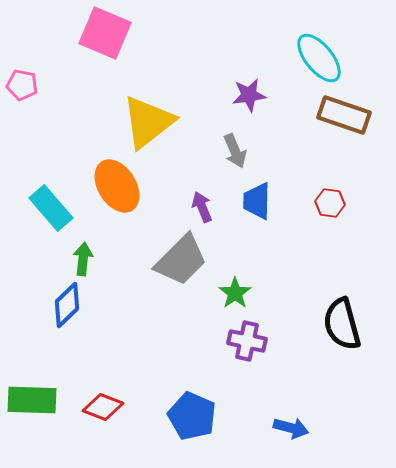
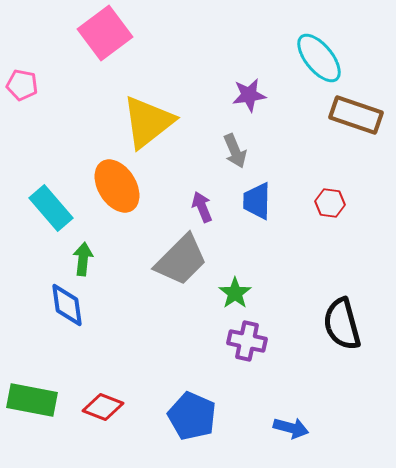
pink square: rotated 30 degrees clockwise
brown rectangle: moved 12 px right
blue diamond: rotated 54 degrees counterclockwise
green rectangle: rotated 9 degrees clockwise
